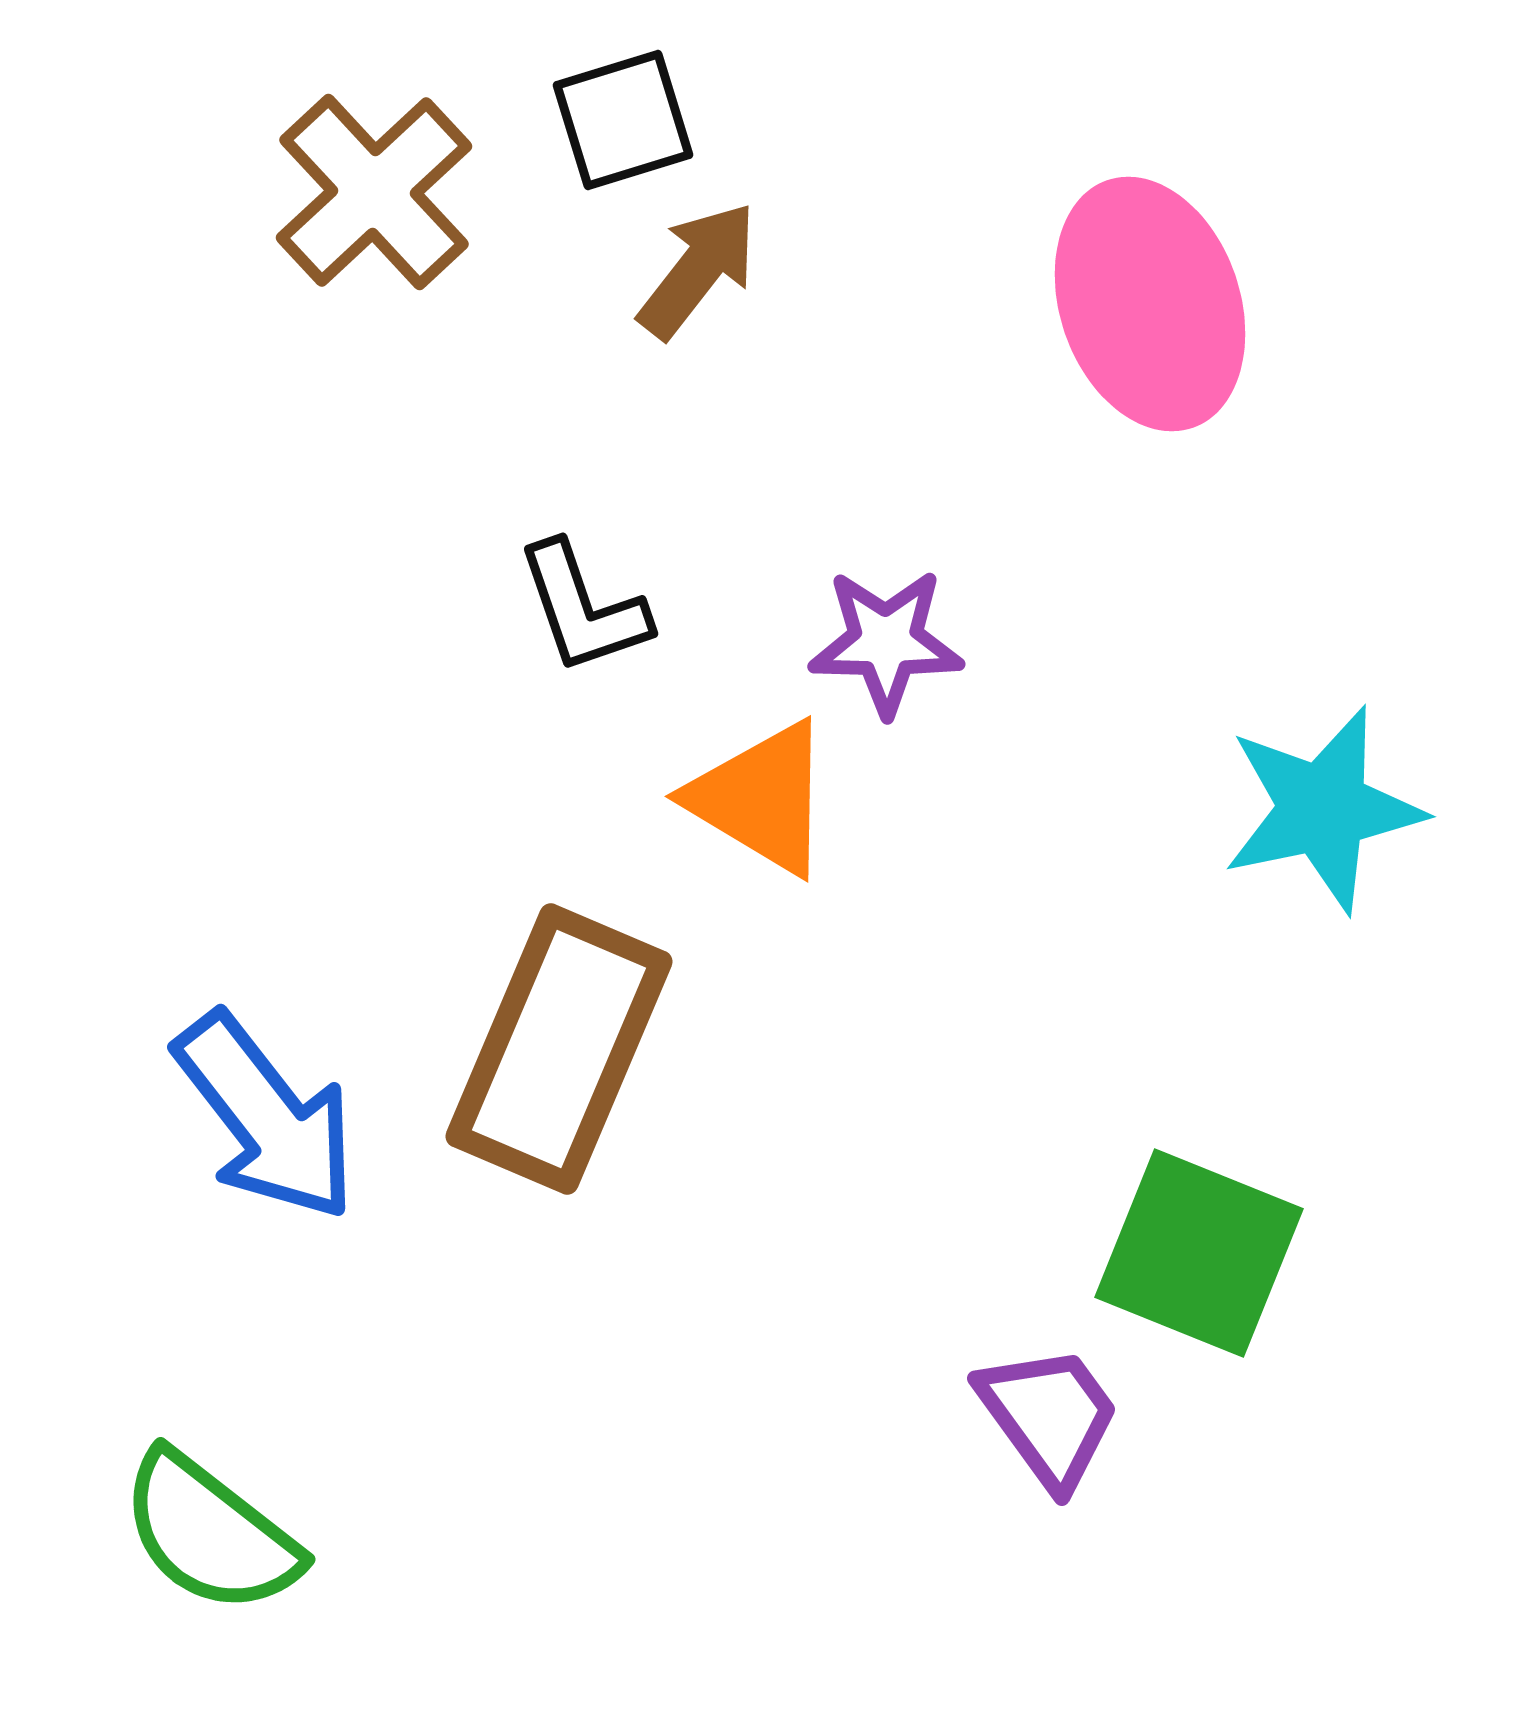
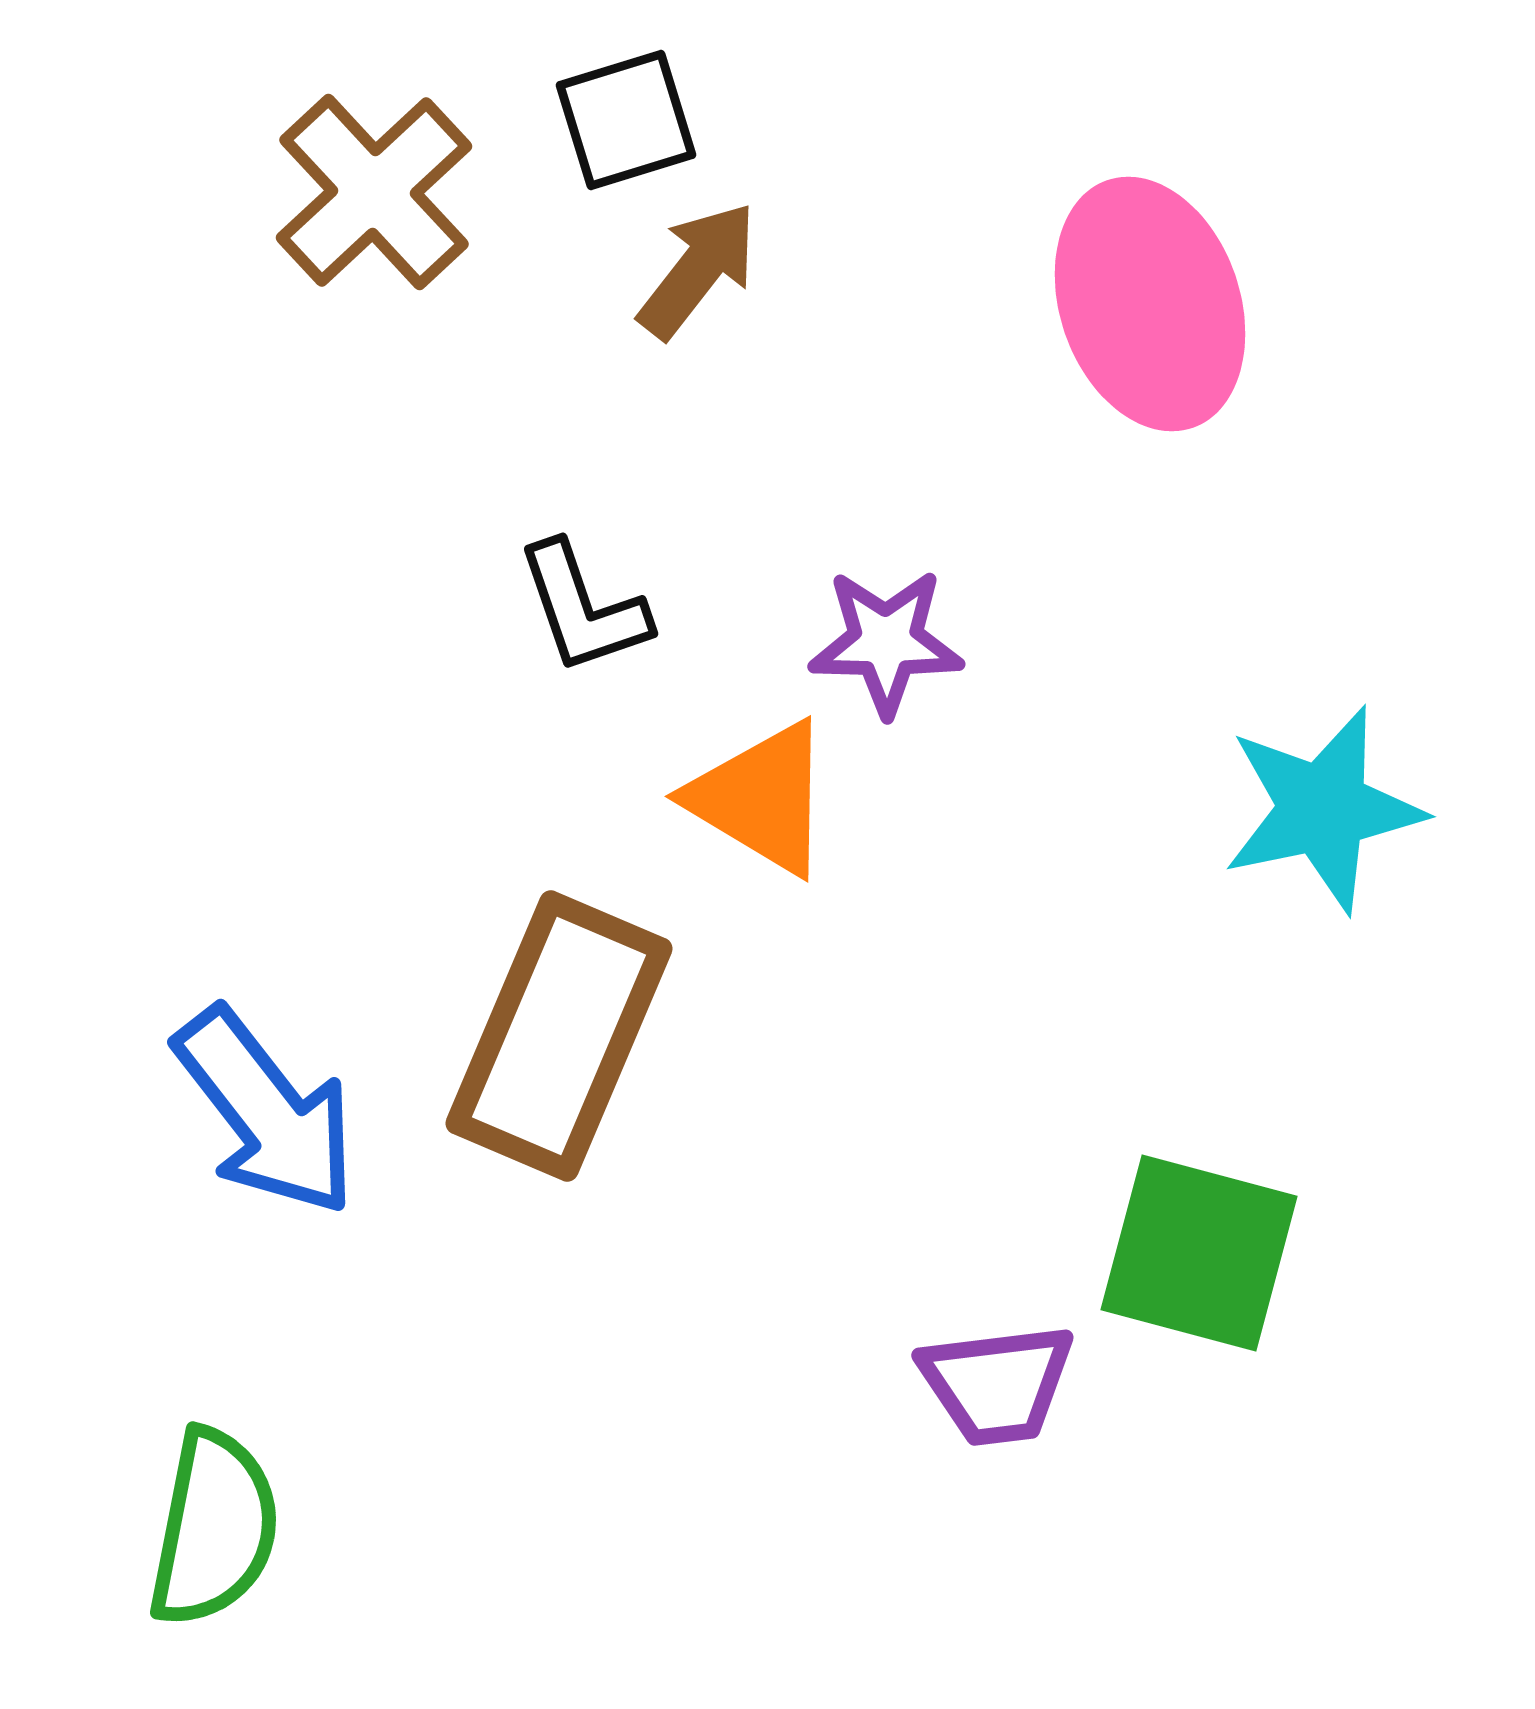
black square: moved 3 px right
brown rectangle: moved 13 px up
blue arrow: moved 5 px up
green square: rotated 7 degrees counterclockwise
purple trapezoid: moved 52 px left, 32 px up; rotated 119 degrees clockwise
green semicircle: moved 4 px right, 5 px up; rotated 117 degrees counterclockwise
